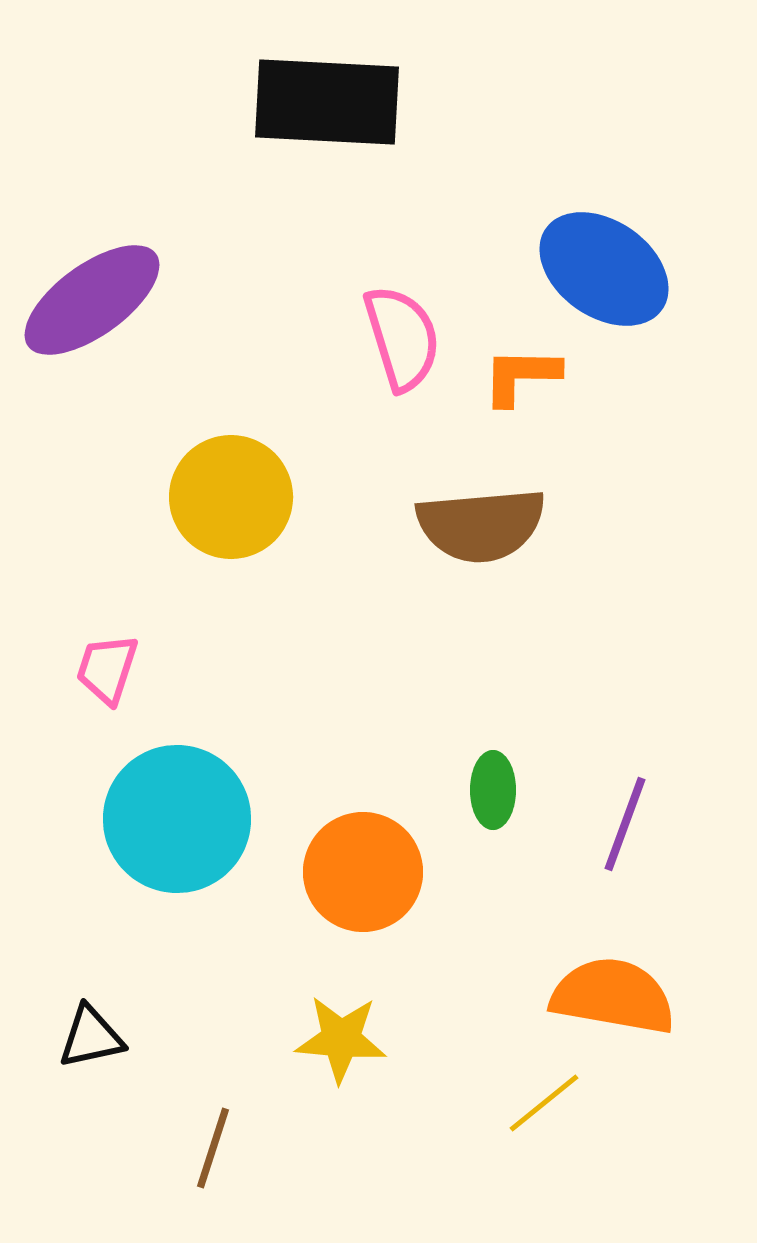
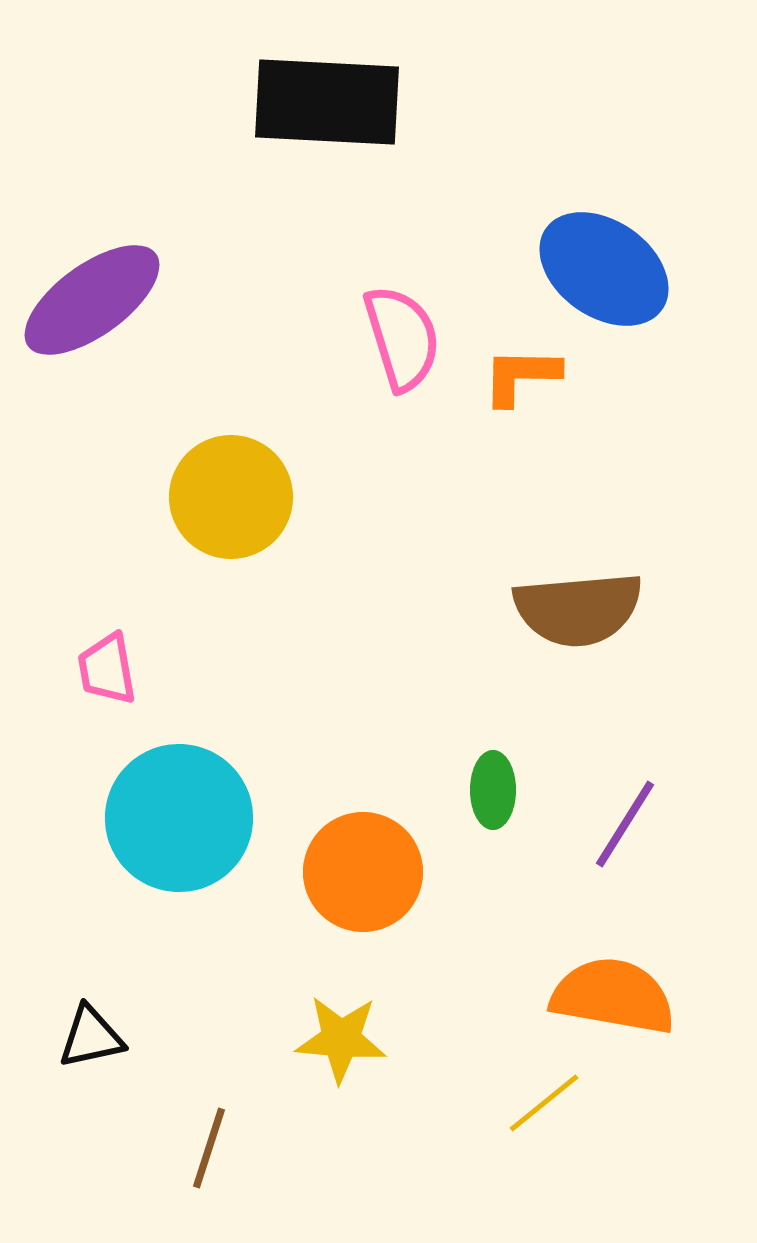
brown semicircle: moved 97 px right, 84 px down
pink trapezoid: rotated 28 degrees counterclockwise
cyan circle: moved 2 px right, 1 px up
purple line: rotated 12 degrees clockwise
brown line: moved 4 px left
